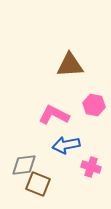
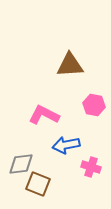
pink L-shape: moved 10 px left
gray diamond: moved 3 px left, 1 px up
